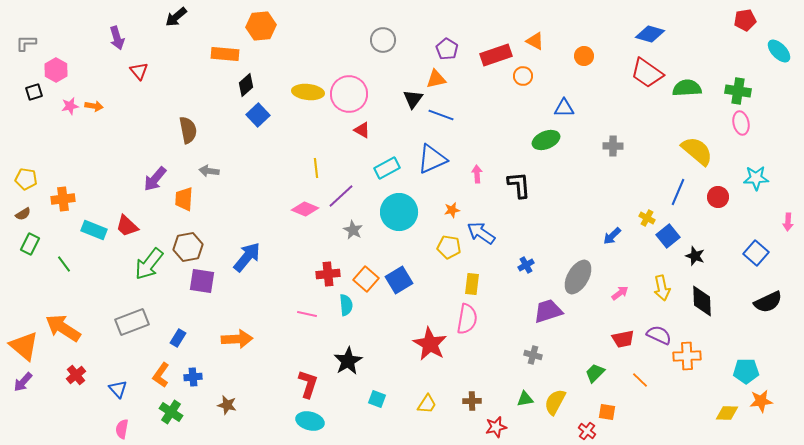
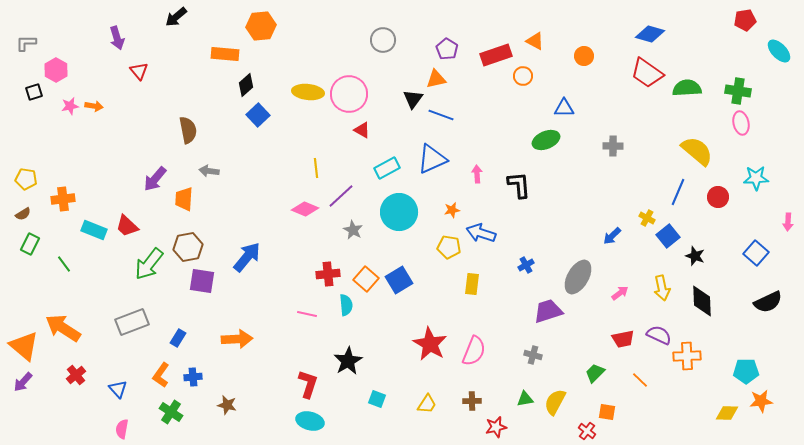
blue arrow at (481, 233): rotated 16 degrees counterclockwise
pink semicircle at (467, 319): moved 7 px right, 32 px down; rotated 12 degrees clockwise
